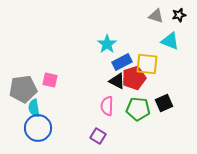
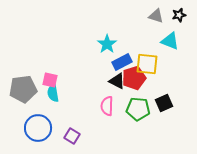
cyan semicircle: moved 19 px right, 15 px up
purple square: moved 26 px left
